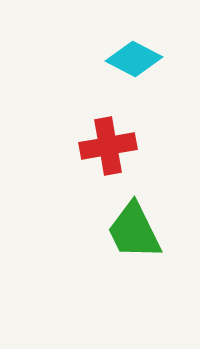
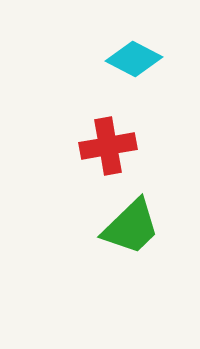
green trapezoid: moved 3 px left, 4 px up; rotated 108 degrees counterclockwise
